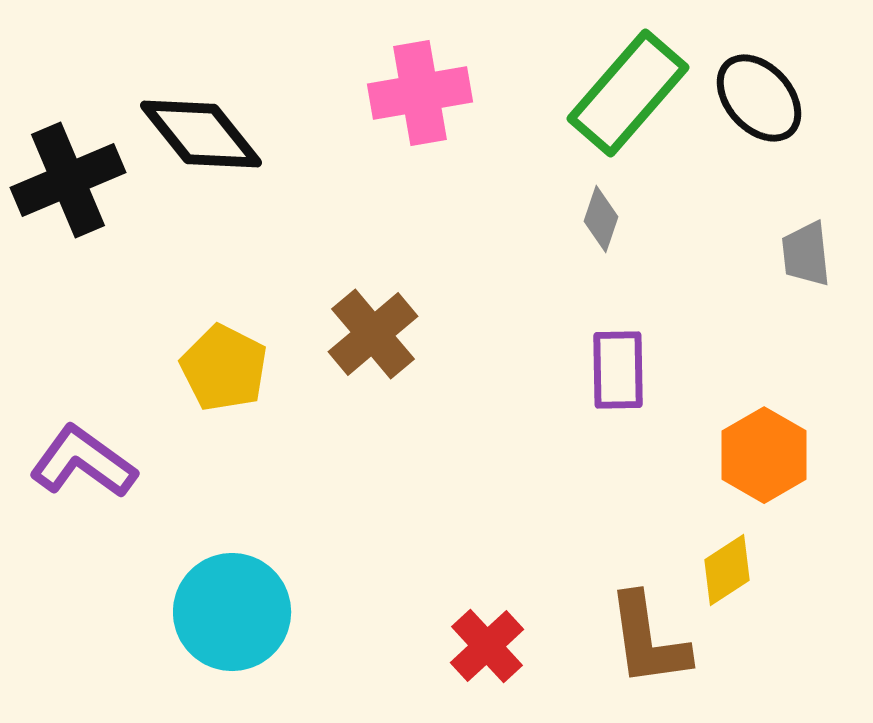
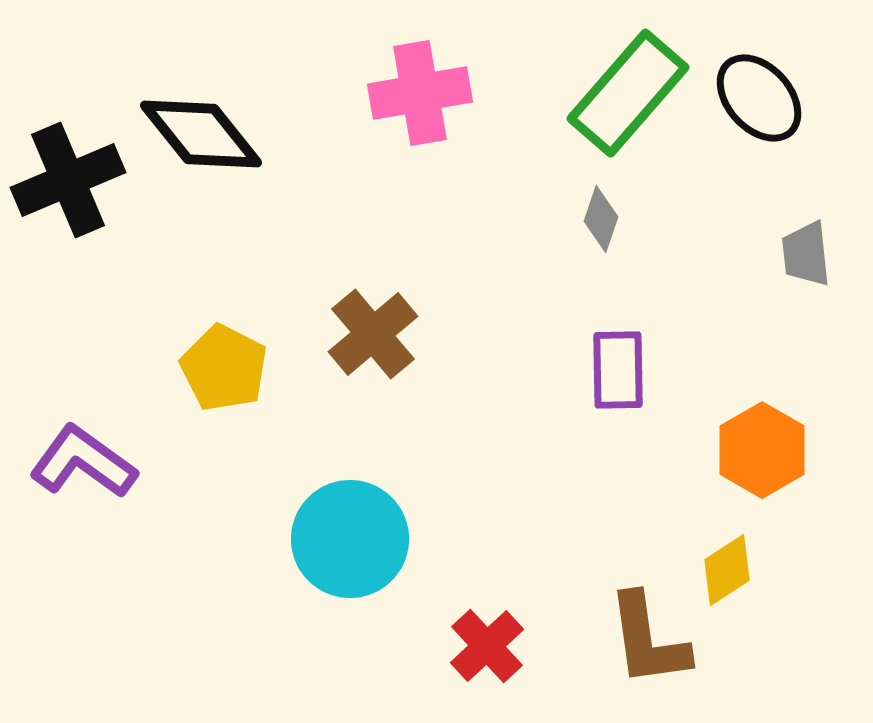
orange hexagon: moved 2 px left, 5 px up
cyan circle: moved 118 px right, 73 px up
